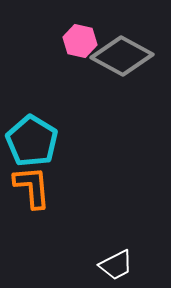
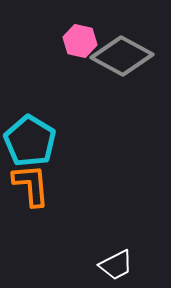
cyan pentagon: moved 2 px left
orange L-shape: moved 1 px left, 2 px up
